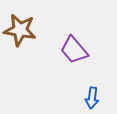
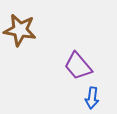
purple trapezoid: moved 4 px right, 16 px down
